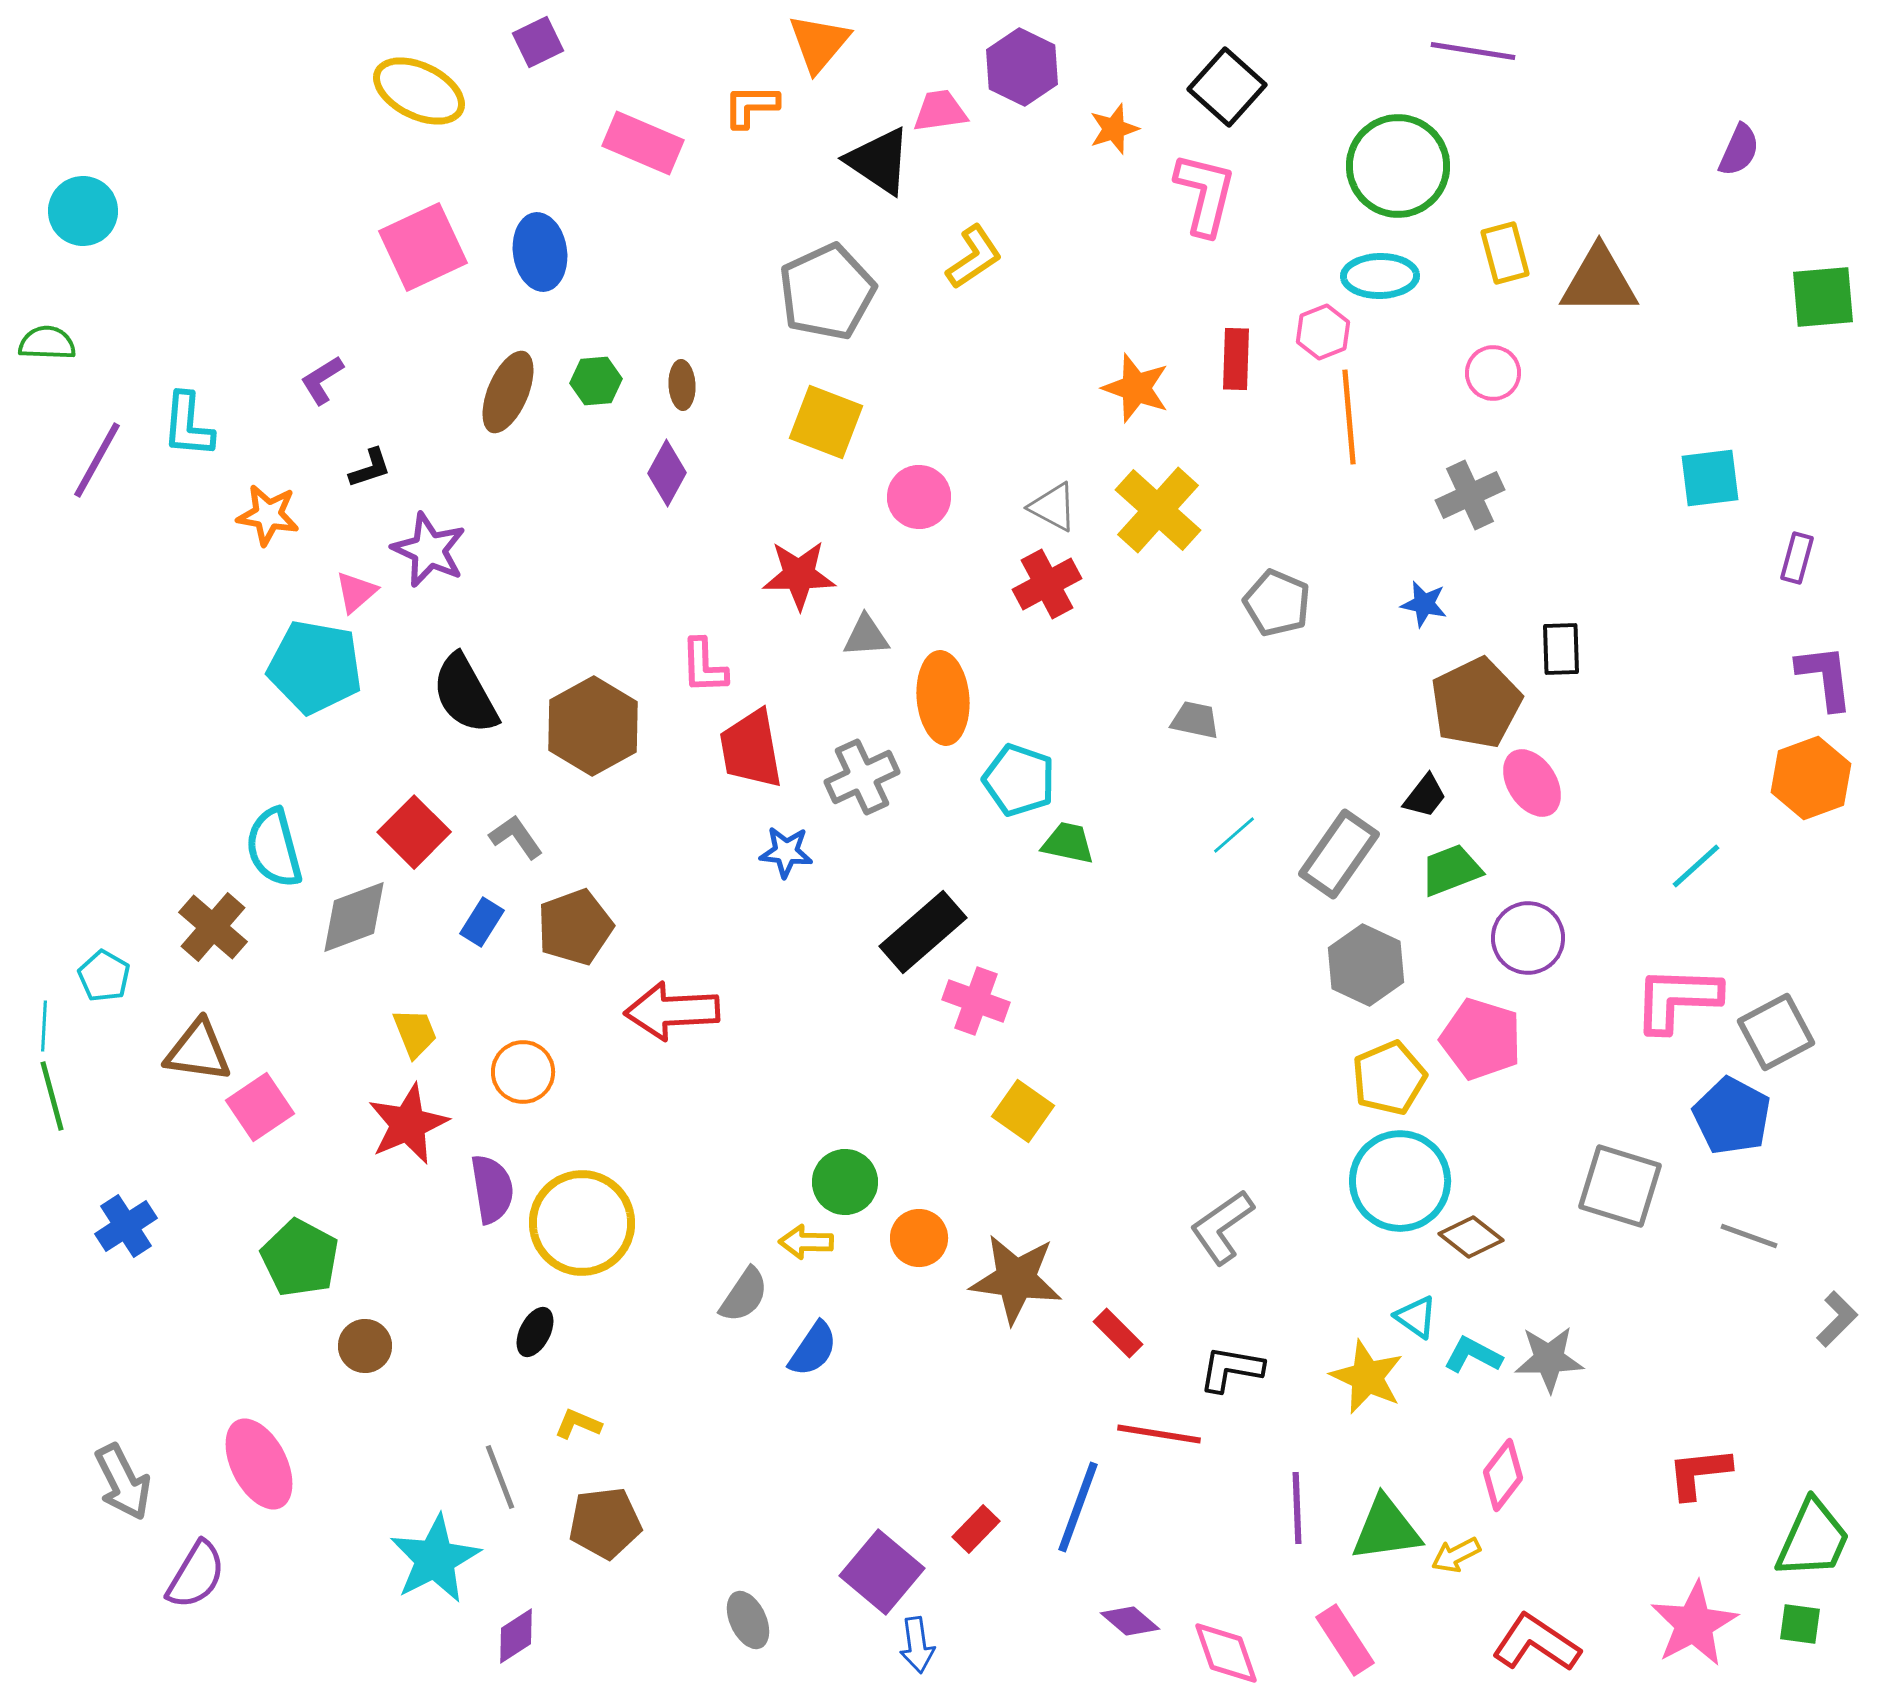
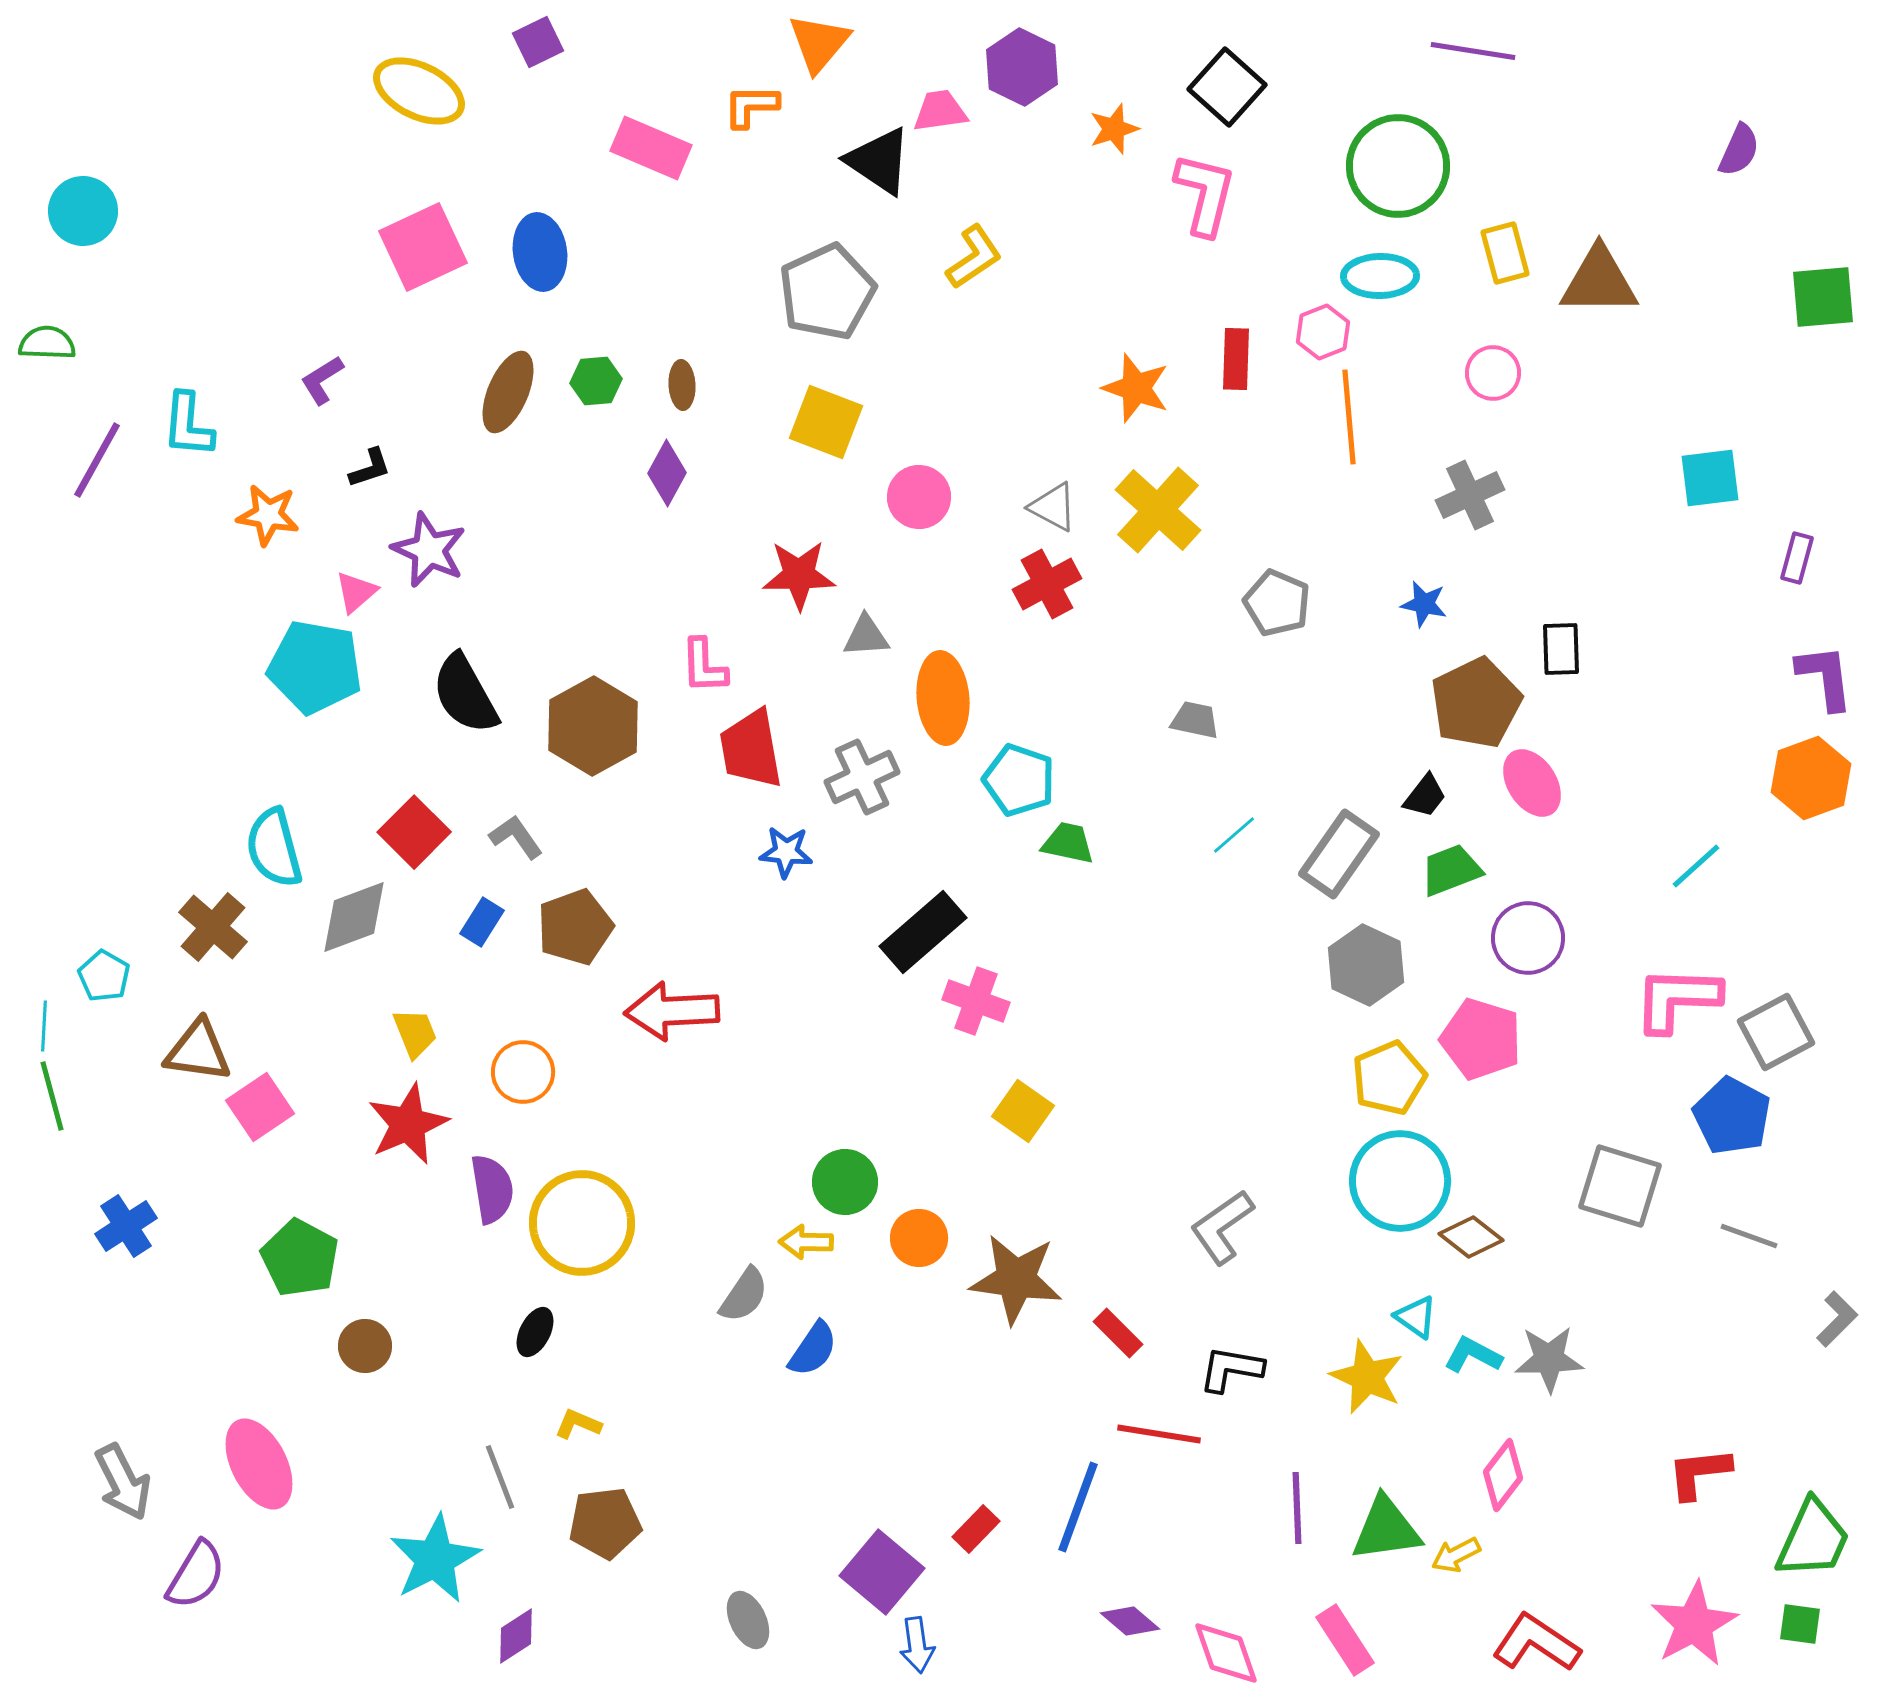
pink rectangle at (643, 143): moved 8 px right, 5 px down
